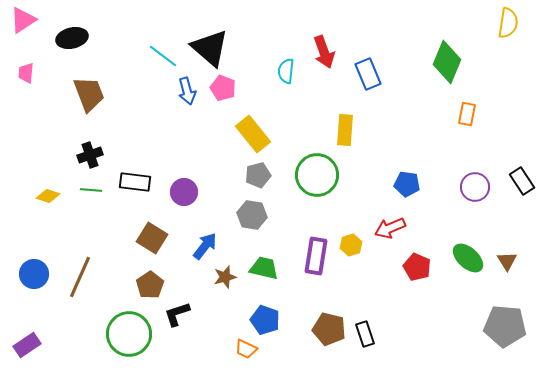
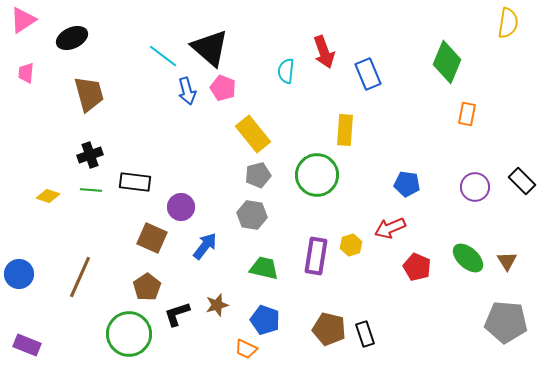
black ellipse at (72, 38): rotated 12 degrees counterclockwise
brown trapezoid at (89, 94): rotated 6 degrees clockwise
black rectangle at (522, 181): rotated 12 degrees counterclockwise
purple circle at (184, 192): moved 3 px left, 15 px down
brown square at (152, 238): rotated 8 degrees counterclockwise
blue circle at (34, 274): moved 15 px left
brown star at (225, 277): moved 8 px left, 28 px down
brown pentagon at (150, 285): moved 3 px left, 2 px down
gray pentagon at (505, 326): moved 1 px right, 4 px up
purple rectangle at (27, 345): rotated 56 degrees clockwise
